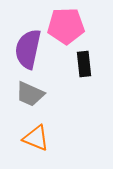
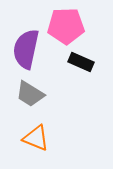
purple semicircle: moved 2 px left
black rectangle: moved 3 px left, 2 px up; rotated 60 degrees counterclockwise
gray trapezoid: rotated 8 degrees clockwise
